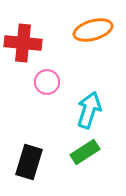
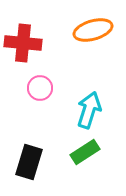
pink circle: moved 7 px left, 6 px down
